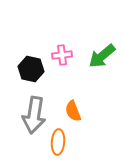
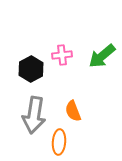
black hexagon: rotated 20 degrees clockwise
orange ellipse: moved 1 px right
